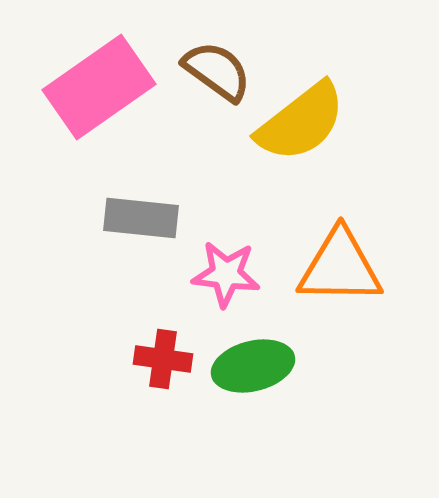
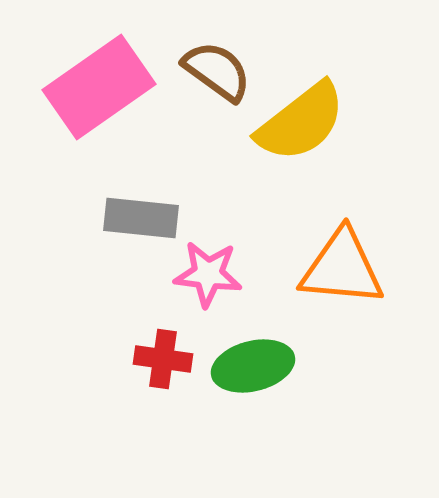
orange triangle: moved 2 px right, 1 px down; rotated 4 degrees clockwise
pink star: moved 18 px left
